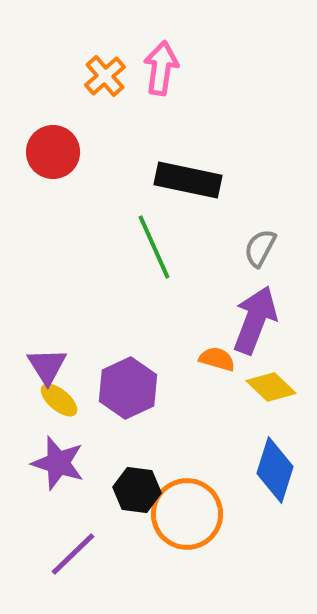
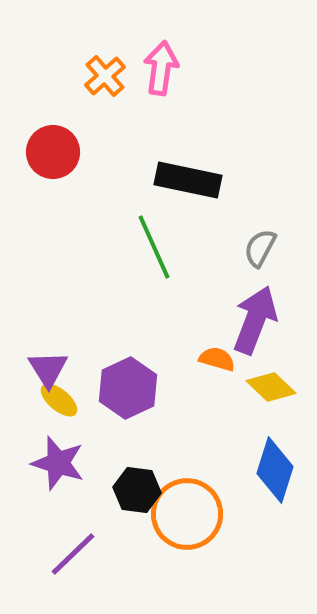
purple triangle: moved 1 px right, 3 px down
